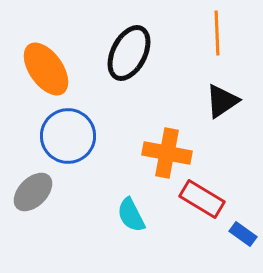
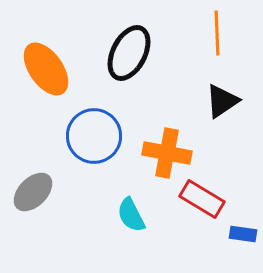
blue circle: moved 26 px right
blue rectangle: rotated 28 degrees counterclockwise
